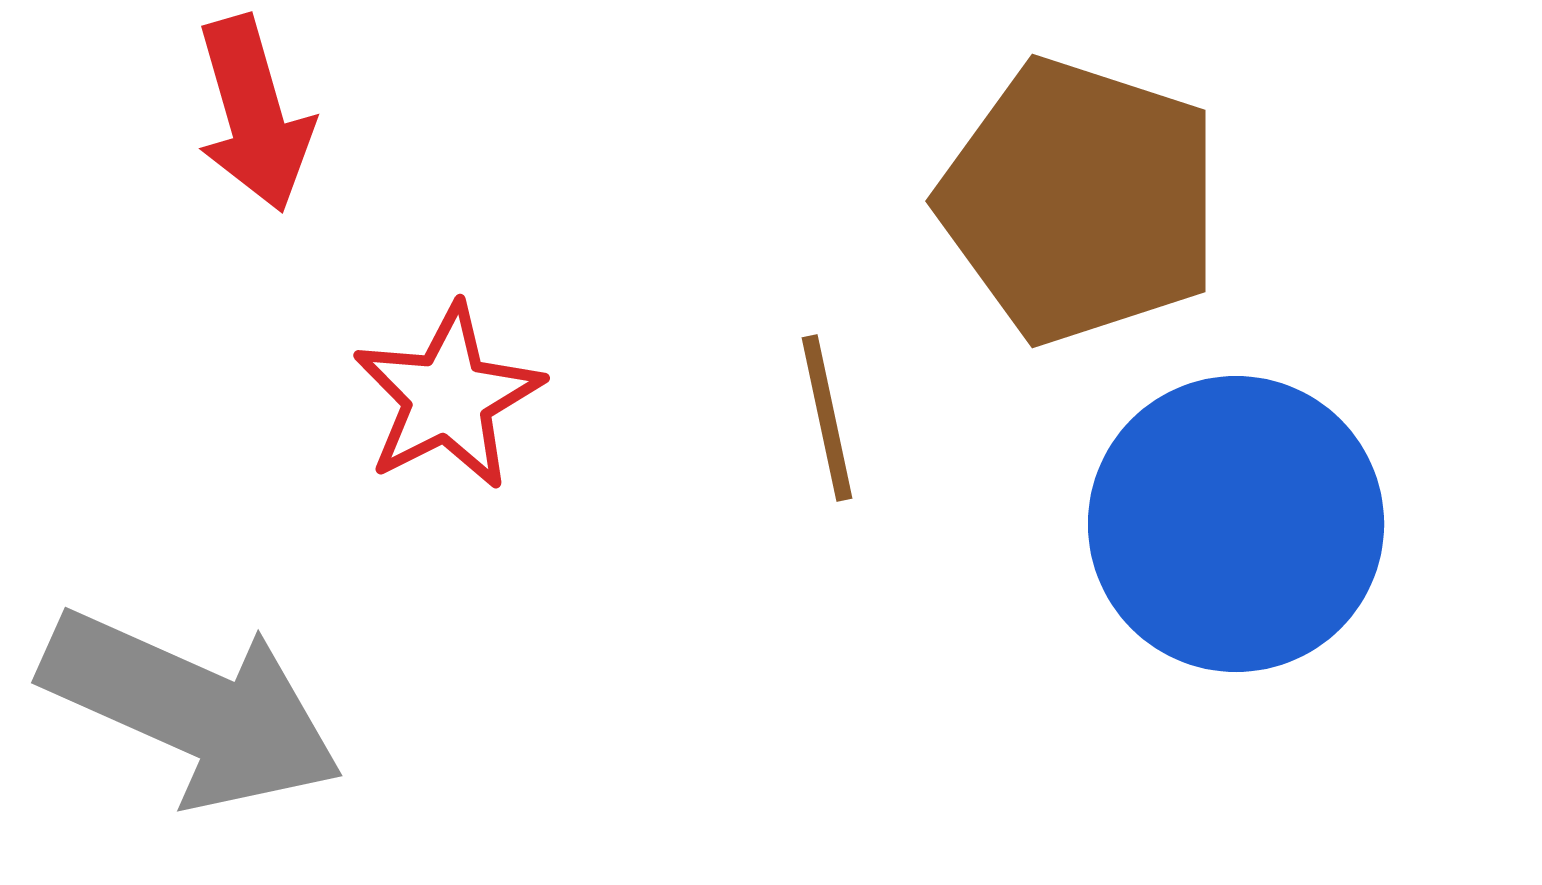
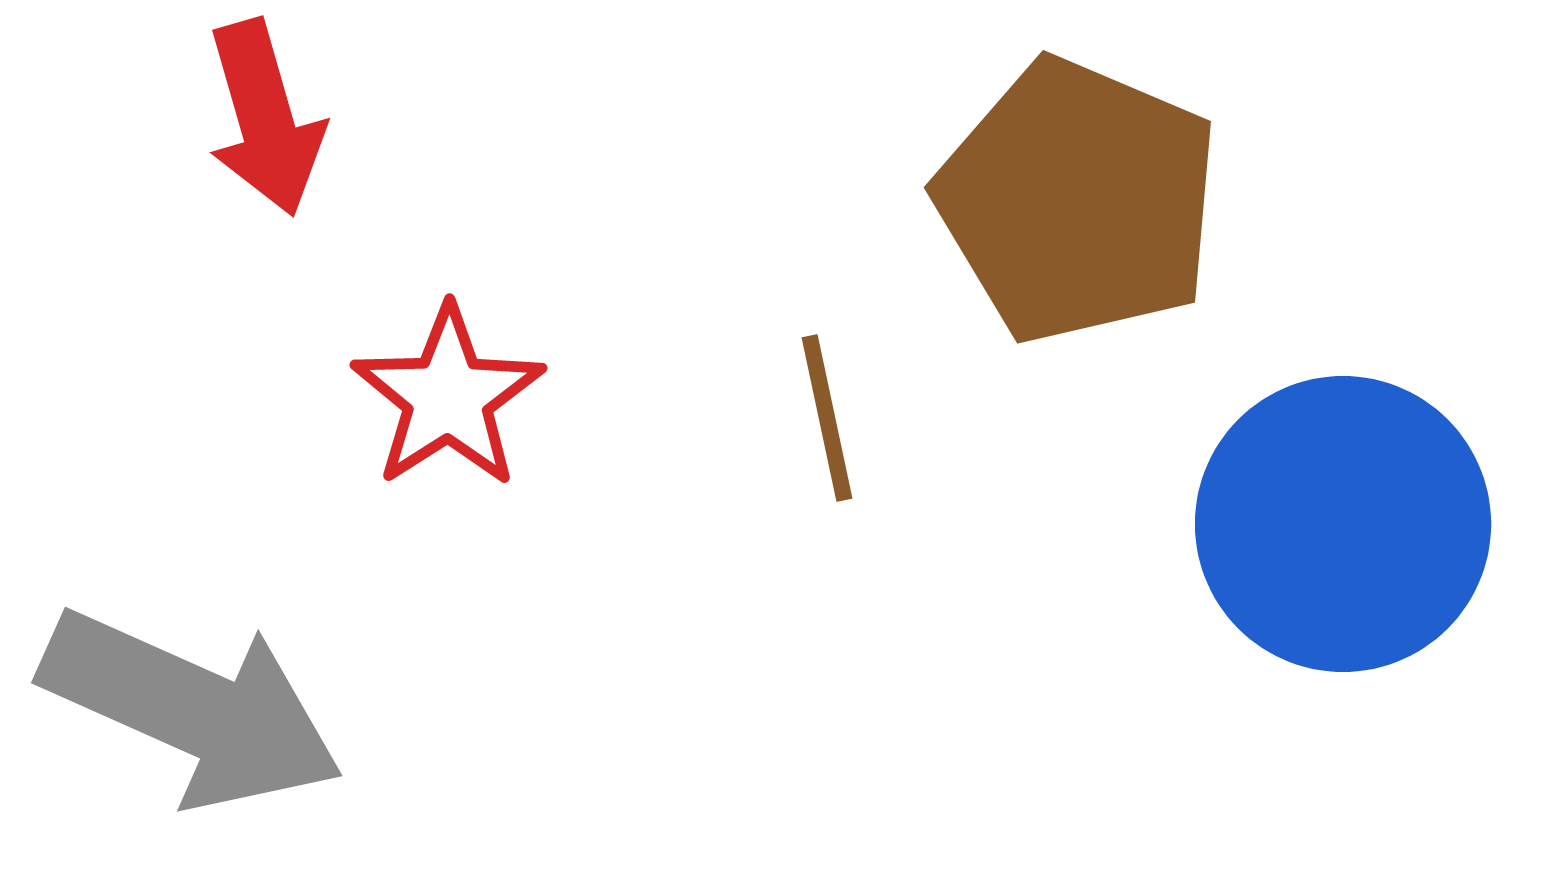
red arrow: moved 11 px right, 4 px down
brown pentagon: moved 2 px left; rotated 5 degrees clockwise
red star: rotated 6 degrees counterclockwise
blue circle: moved 107 px right
